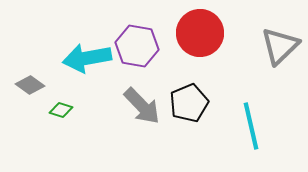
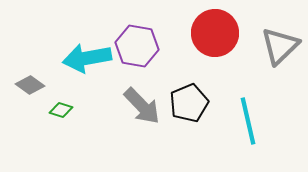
red circle: moved 15 px right
cyan line: moved 3 px left, 5 px up
